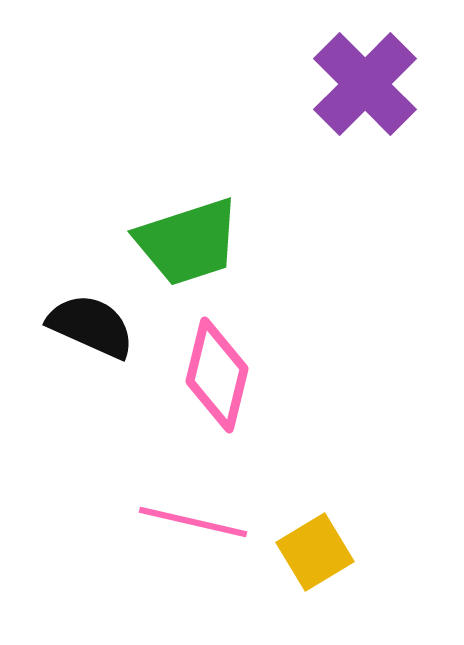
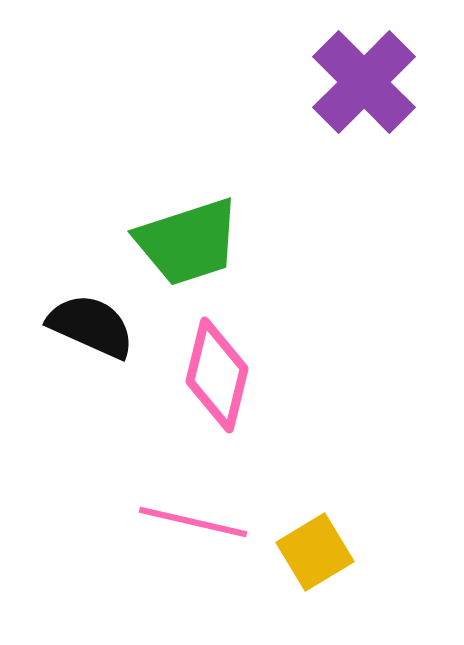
purple cross: moved 1 px left, 2 px up
